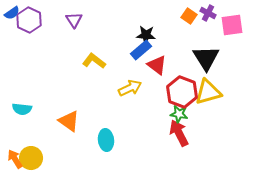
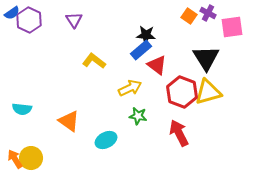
pink square: moved 2 px down
green star: moved 41 px left, 2 px down
cyan ellipse: rotated 70 degrees clockwise
